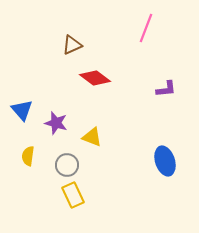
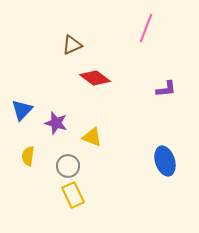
blue triangle: rotated 25 degrees clockwise
gray circle: moved 1 px right, 1 px down
